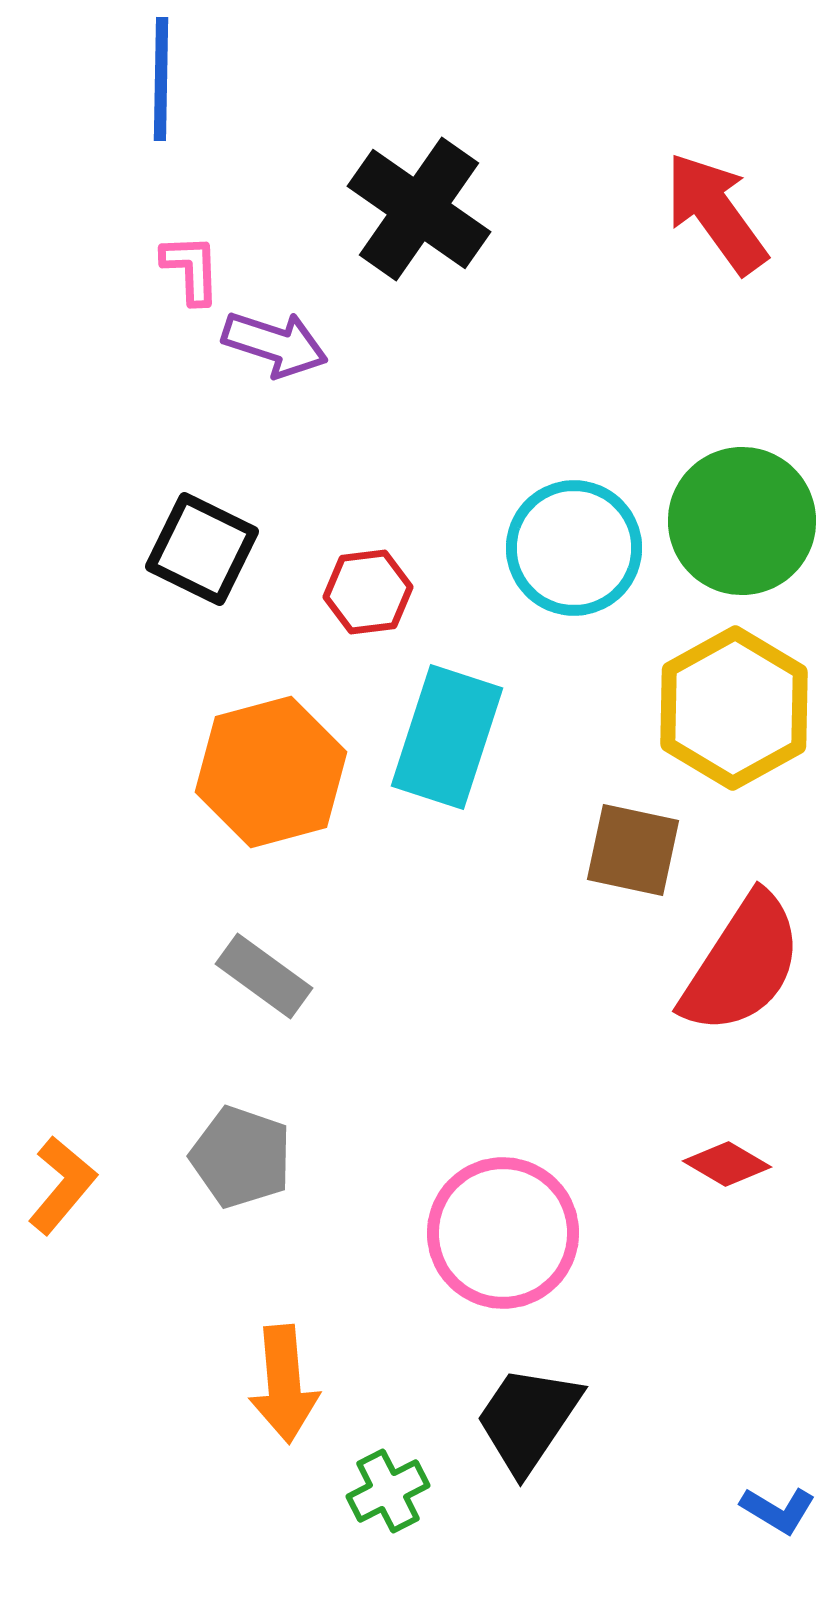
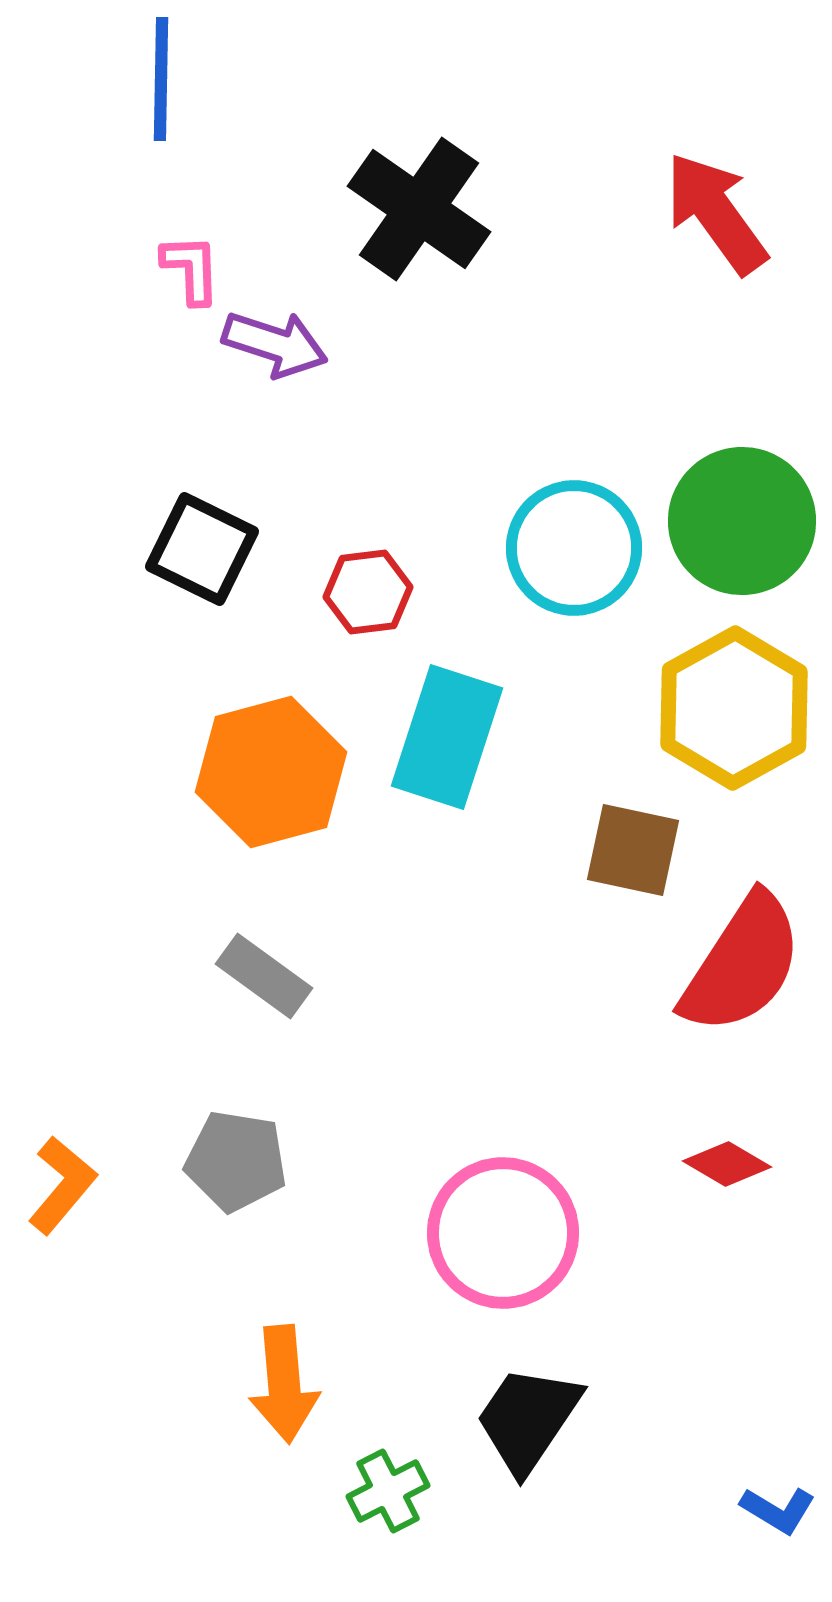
gray pentagon: moved 5 px left, 4 px down; rotated 10 degrees counterclockwise
